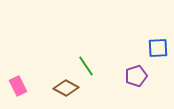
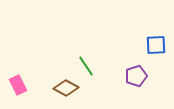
blue square: moved 2 px left, 3 px up
pink rectangle: moved 1 px up
